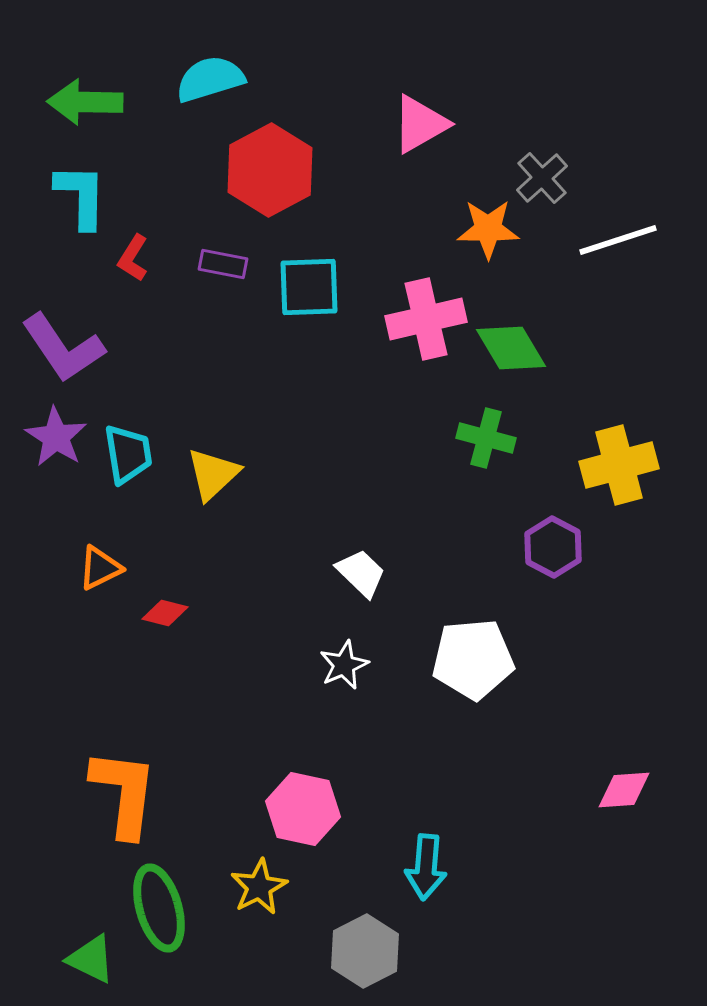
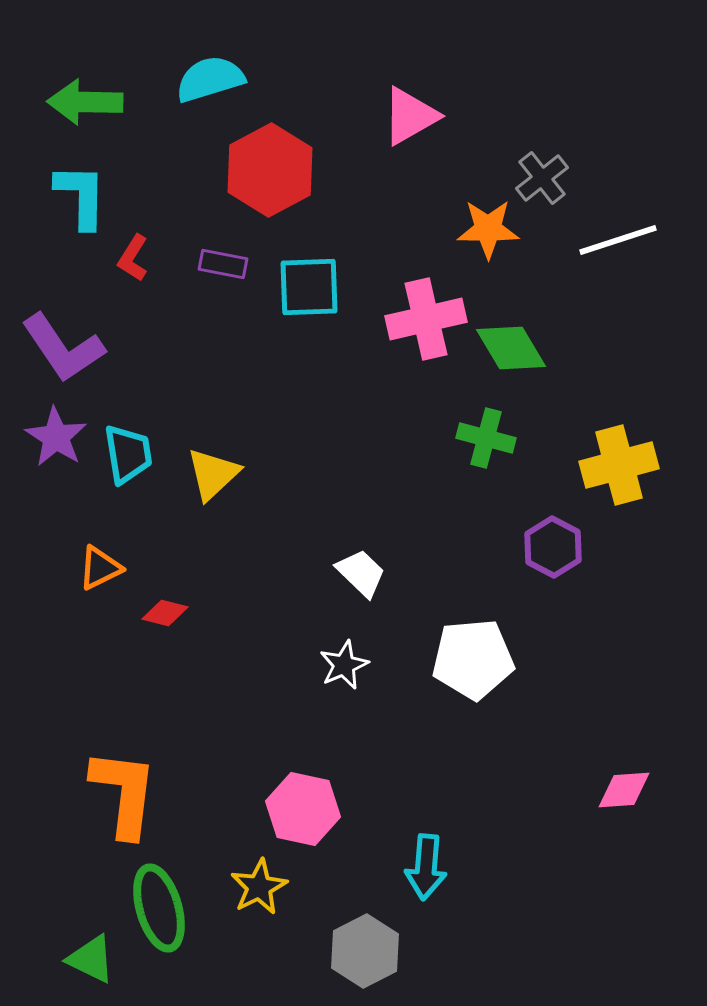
pink triangle: moved 10 px left, 8 px up
gray cross: rotated 4 degrees clockwise
